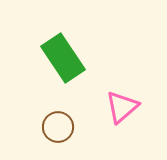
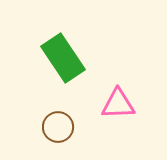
pink triangle: moved 4 px left, 3 px up; rotated 39 degrees clockwise
